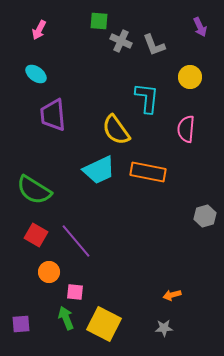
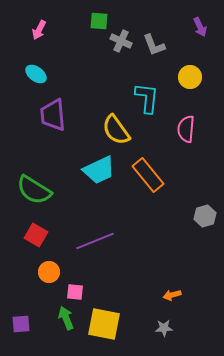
orange rectangle: moved 3 px down; rotated 40 degrees clockwise
purple line: moved 19 px right; rotated 72 degrees counterclockwise
yellow square: rotated 16 degrees counterclockwise
